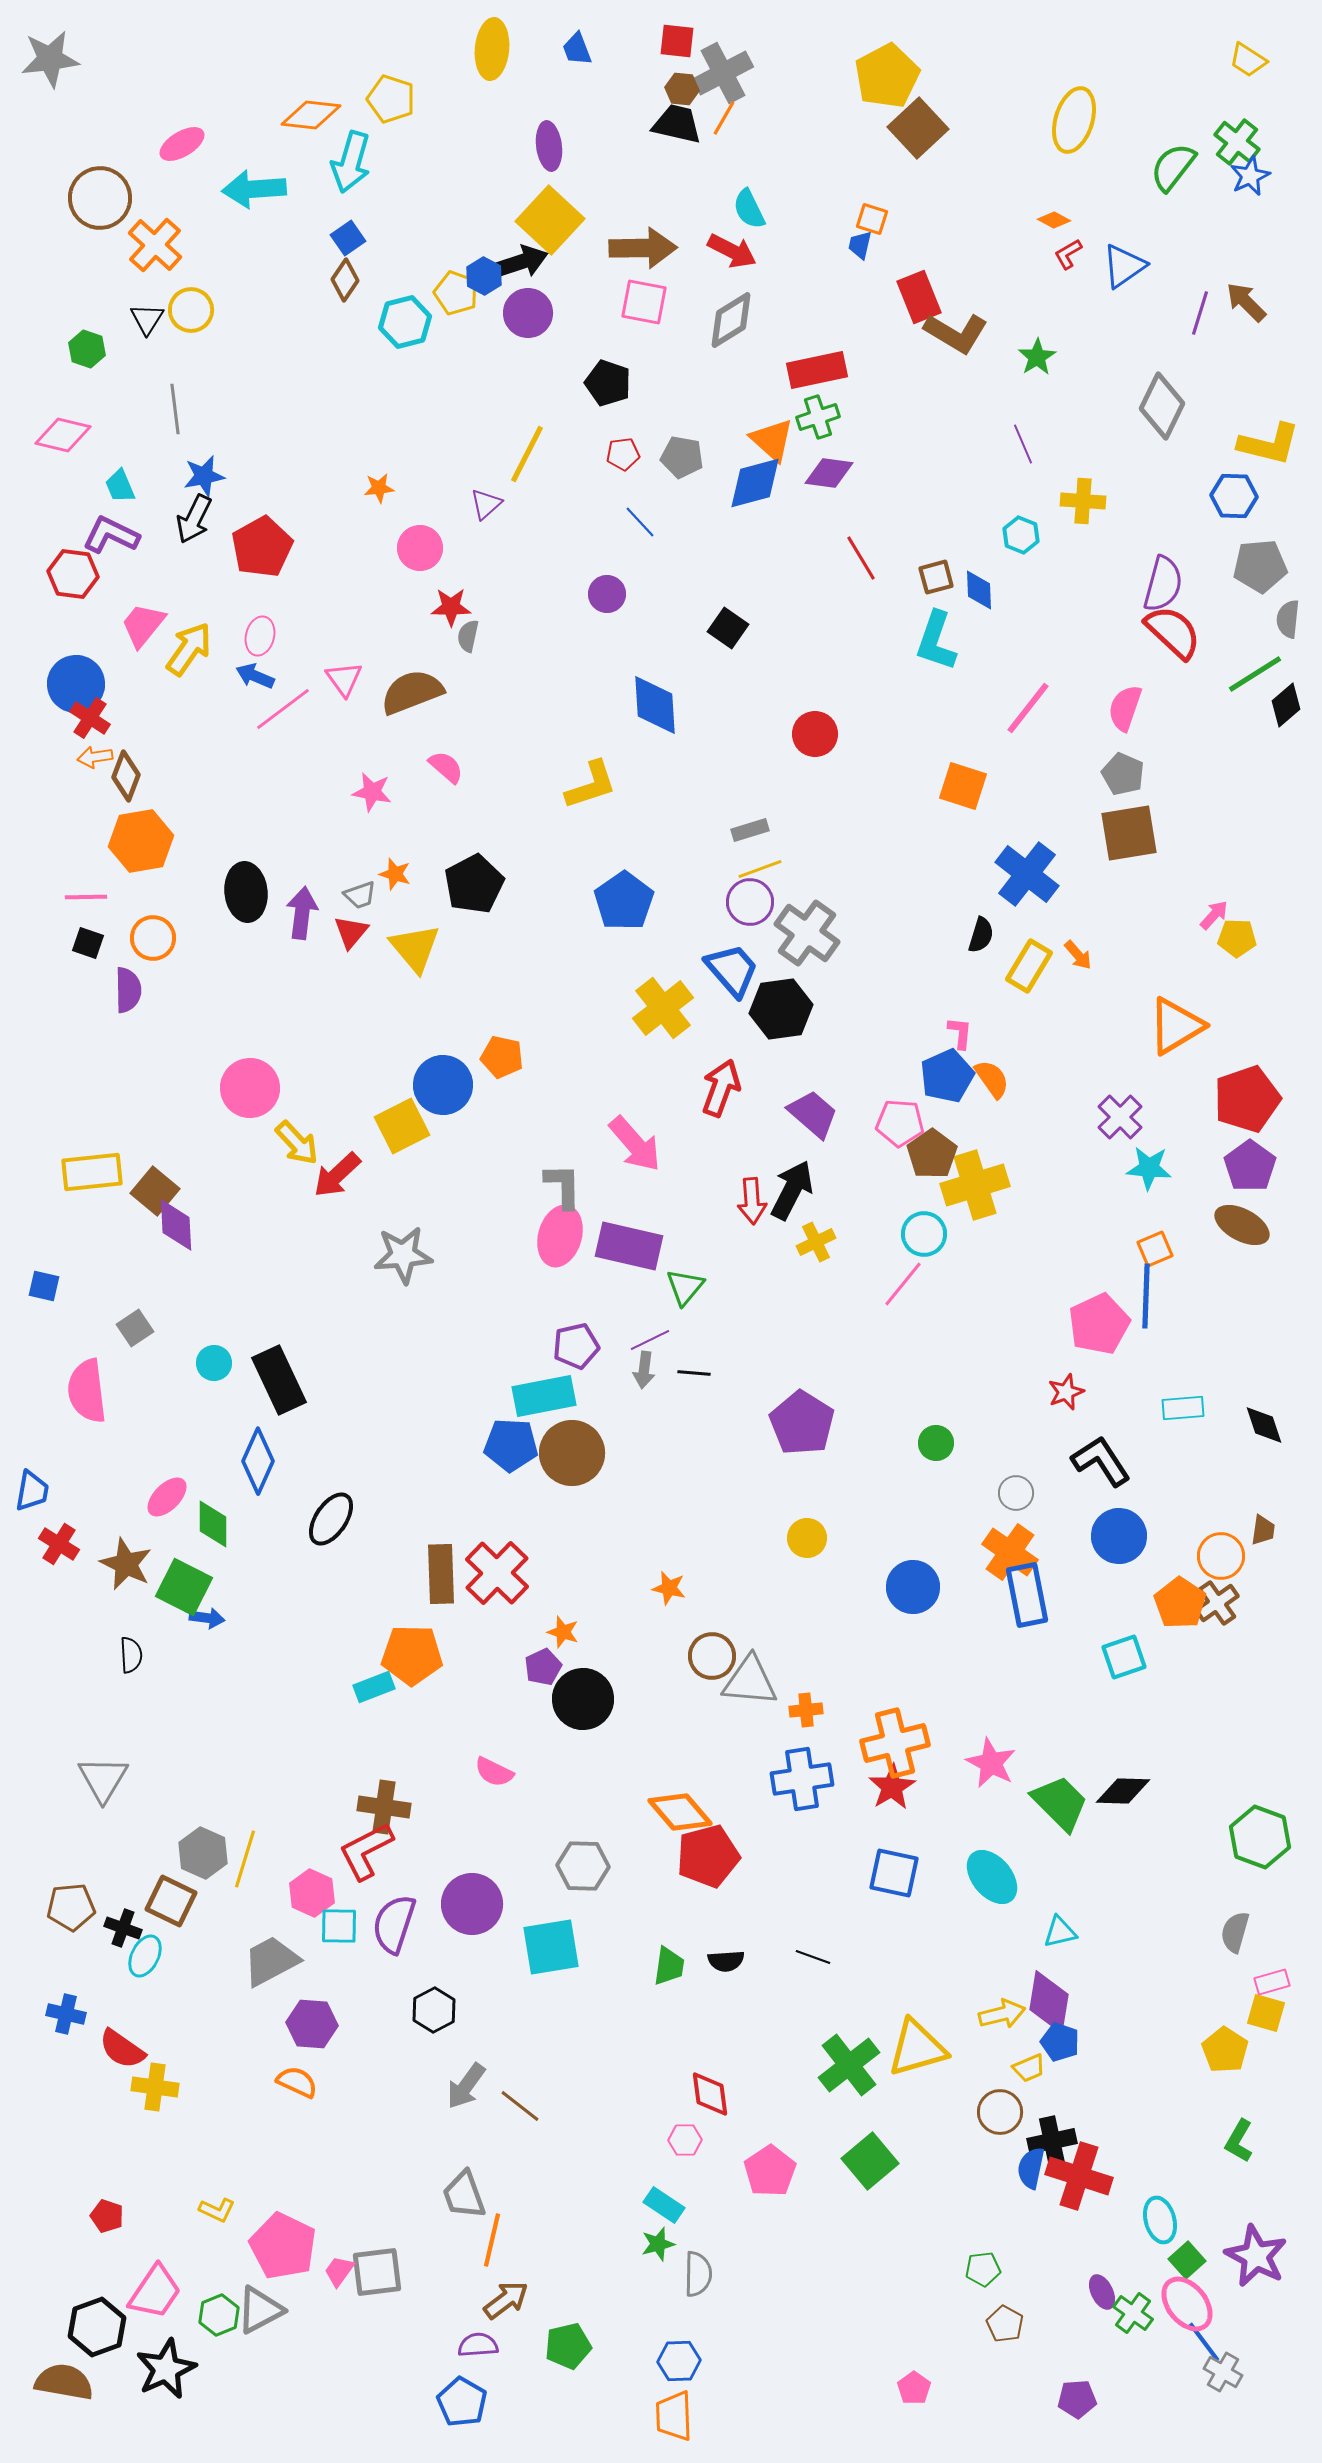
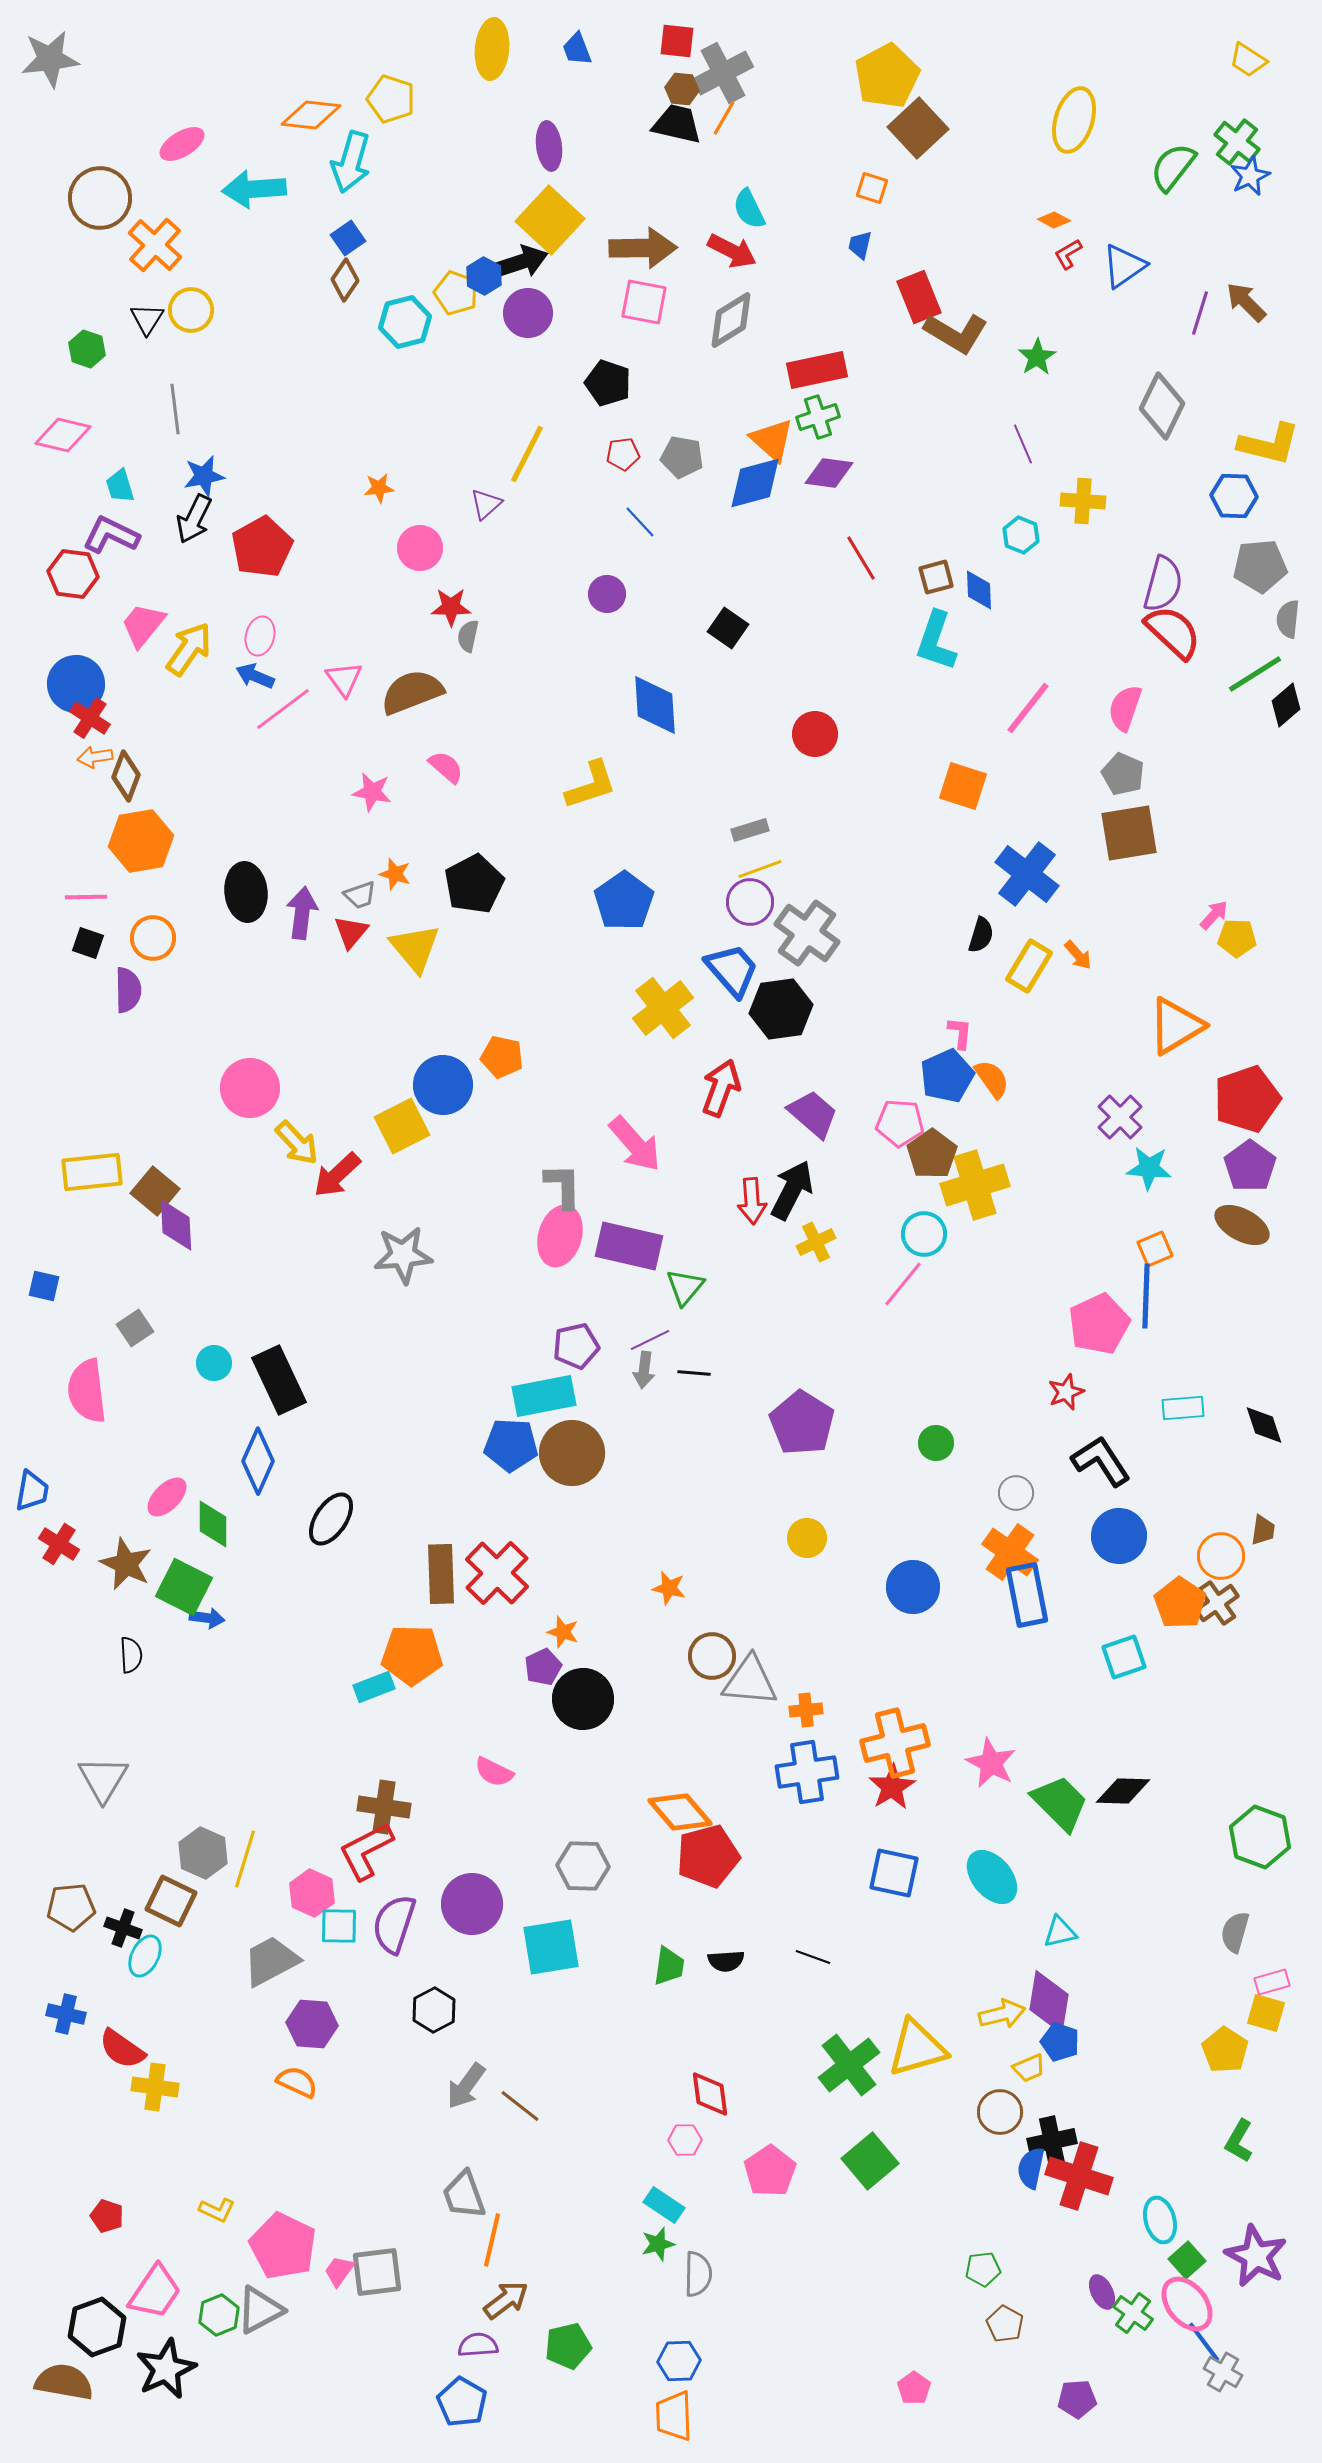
orange square at (872, 219): moved 31 px up
cyan trapezoid at (120, 486): rotated 6 degrees clockwise
blue cross at (802, 1779): moved 5 px right, 7 px up
